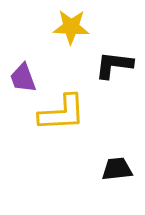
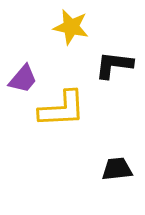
yellow star: rotated 9 degrees clockwise
purple trapezoid: moved 1 px down; rotated 120 degrees counterclockwise
yellow L-shape: moved 4 px up
